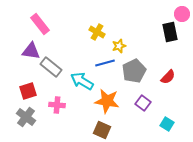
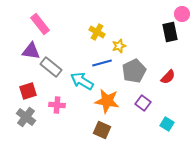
blue line: moved 3 px left
